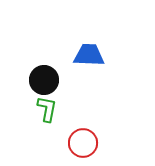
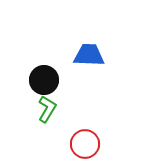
green L-shape: rotated 20 degrees clockwise
red circle: moved 2 px right, 1 px down
